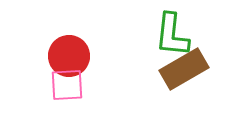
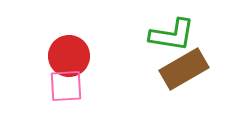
green L-shape: rotated 87 degrees counterclockwise
pink square: moved 1 px left, 1 px down
